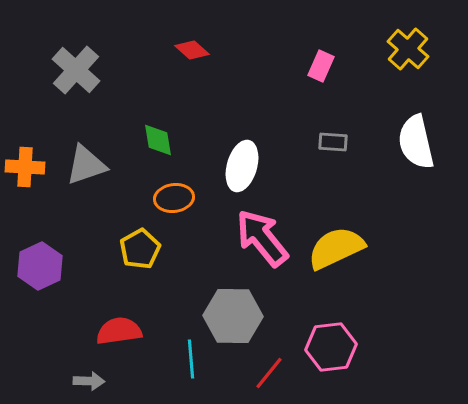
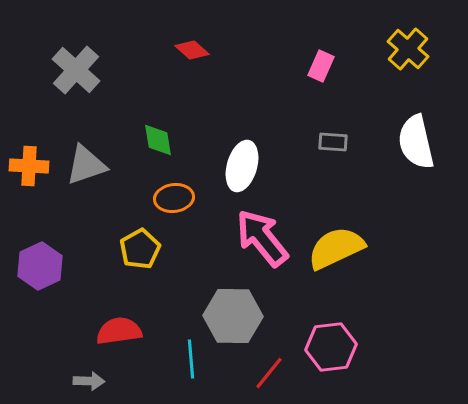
orange cross: moved 4 px right, 1 px up
